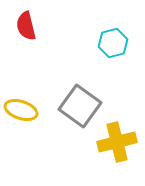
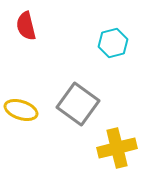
gray square: moved 2 px left, 2 px up
yellow cross: moved 6 px down
